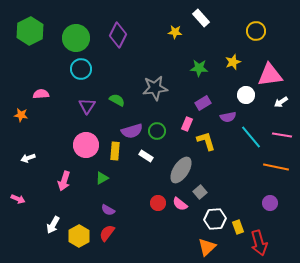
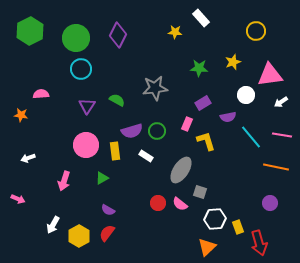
yellow rectangle at (115, 151): rotated 12 degrees counterclockwise
gray square at (200, 192): rotated 32 degrees counterclockwise
